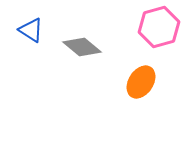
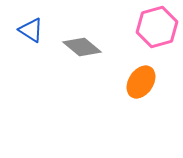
pink hexagon: moved 2 px left
